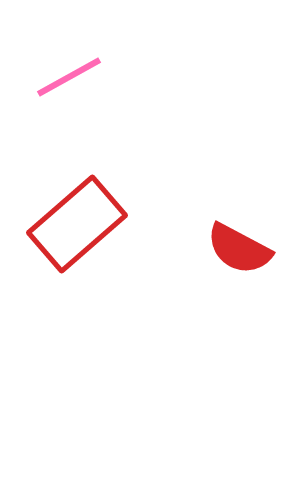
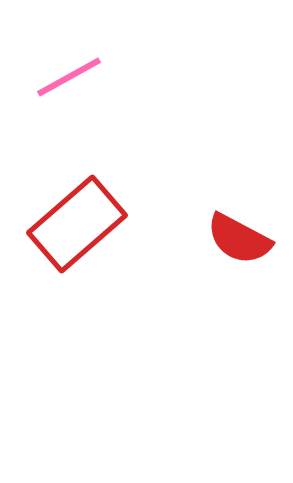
red semicircle: moved 10 px up
